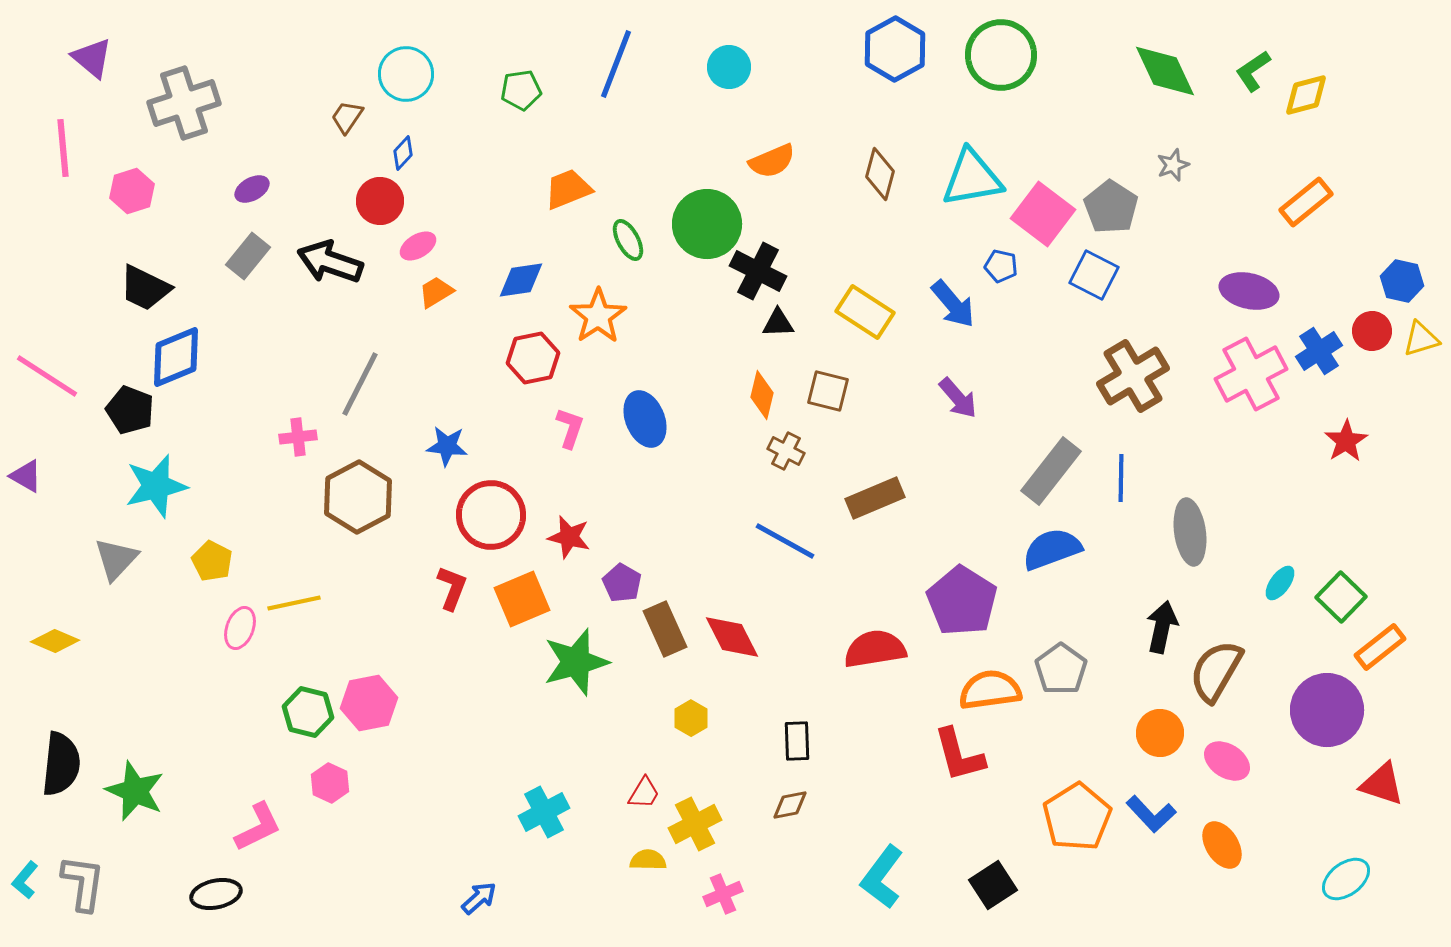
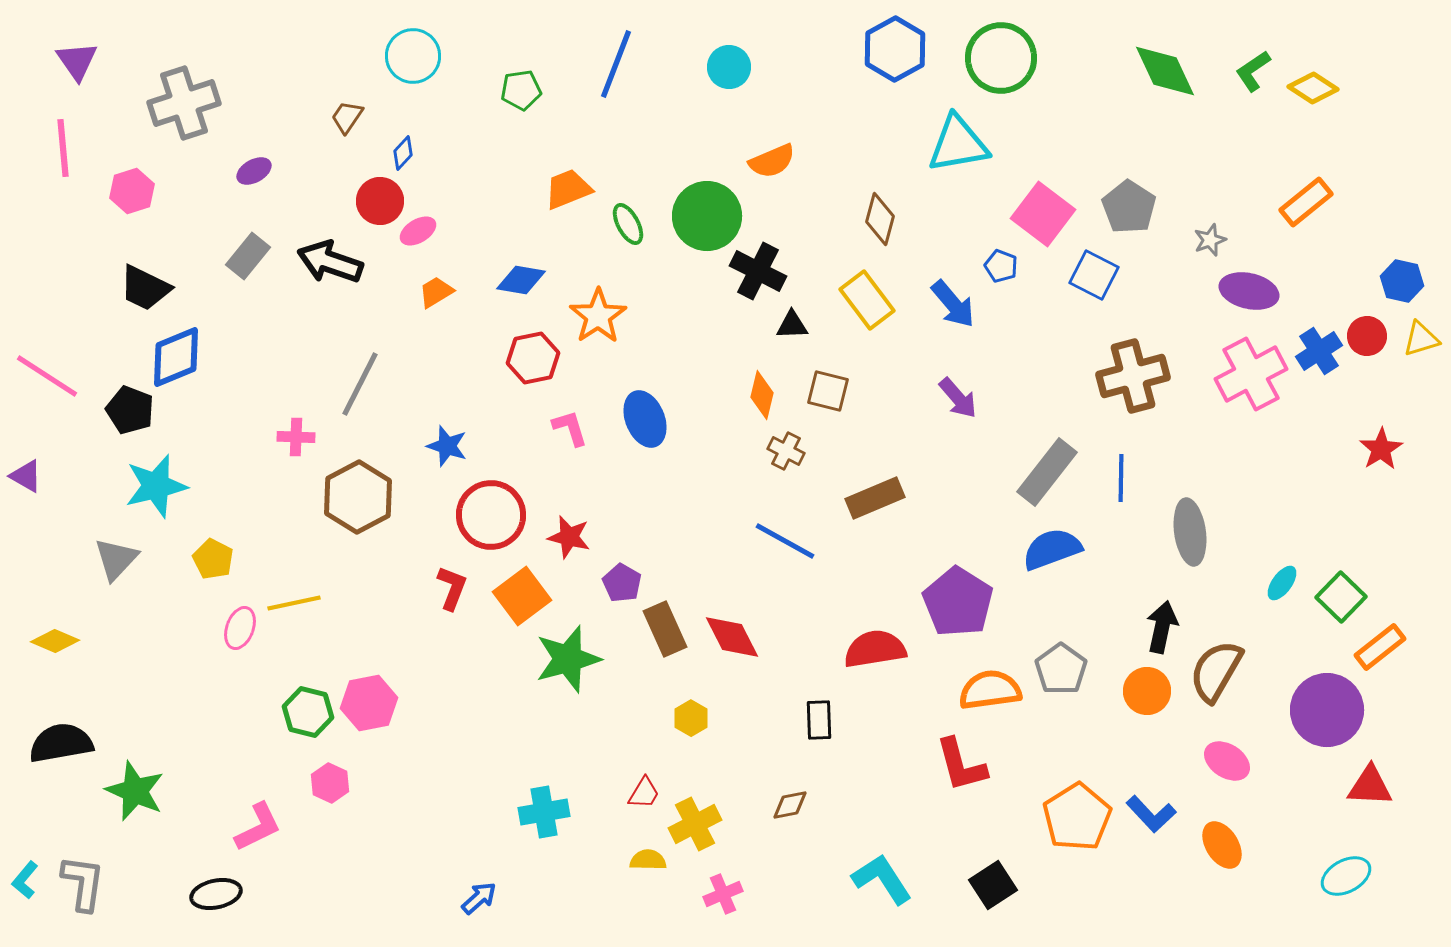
green circle at (1001, 55): moved 3 px down
purple triangle at (92, 58): moved 15 px left, 3 px down; rotated 15 degrees clockwise
cyan circle at (406, 74): moved 7 px right, 18 px up
yellow diamond at (1306, 95): moved 7 px right, 7 px up; rotated 48 degrees clockwise
gray star at (1173, 165): moved 37 px right, 75 px down
brown diamond at (880, 174): moved 45 px down
cyan triangle at (972, 178): moved 14 px left, 34 px up
purple ellipse at (252, 189): moved 2 px right, 18 px up
gray pentagon at (1111, 207): moved 18 px right
green circle at (707, 224): moved 8 px up
green ellipse at (628, 240): moved 16 px up
pink ellipse at (418, 246): moved 15 px up
blue pentagon at (1001, 266): rotated 8 degrees clockwise
blue diamond at (521, 280): rotated 18 degrees clockwise
yellow rectangle at (865, 312): moved 2 px right, 12 px up; rotated 20 degrees clockwise
black triangle at (778, 323): moved 14 px right, 2 px down
red circle at (1372, 331): moved 5 px left, 5 px down
brown cross at (1133, 376): rotated 16 degrees clockwise
pink L-shape at (570, 428): rotated 36 degrees counterclockwise
pink cross at (298, 437): moved 2 px left; rotated 9 degrees clockwise
red star at (1346, 441): moved 35 px right, 8 px down
blue star at (447, 446): rotated 12 degrees clockwise
gray rectangle at (1051, 471): moved 4 px left, 1 px down
yellow pentagon at (212, 561): moved 1 px right, 2 px up
cyan ellipse at (1280, 583): moved 2 px right
orange square at (522, 599): moved 3 px up; rotated 14 degrees counterclockwise
purple pentagon at (962, 601): moved 4 px left, 1 px down
green star at (576, 662): moved 8 px left, 3 px up
orange circle at (1160, 733): moved 13 px left, 42 px up
black rectangle at (797, 741): moved 22 px right, 21 px up
red L-shape at (959, 755): moved 2 px right, 10 px down
black semicircle at (61, 764): moved 21 px up; rotated 106 degrees counterclockwise
red triangle at (1382, 784): moved 12 px left, 2 px down; rotated 15 degrees counterclockwise
cyan cross at (544, 812): rotated 18 degrees clockwise
cyan L-shape at (882, 877): moved 2 px down; rotated 110 degrees clockwise
cyan ellipse at (1346, 879): moved 3 px up; rotated 9 degrees clockwise
